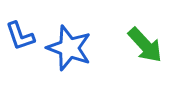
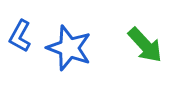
blue L-shape: rotated 48 degrees clockwise
